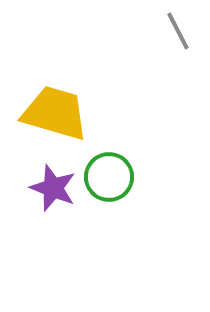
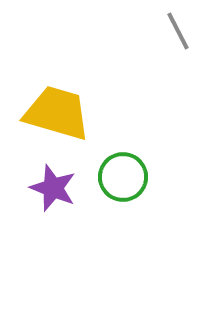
yellow trapezoid: moved 2 px right
green circle: moved 14 px right
